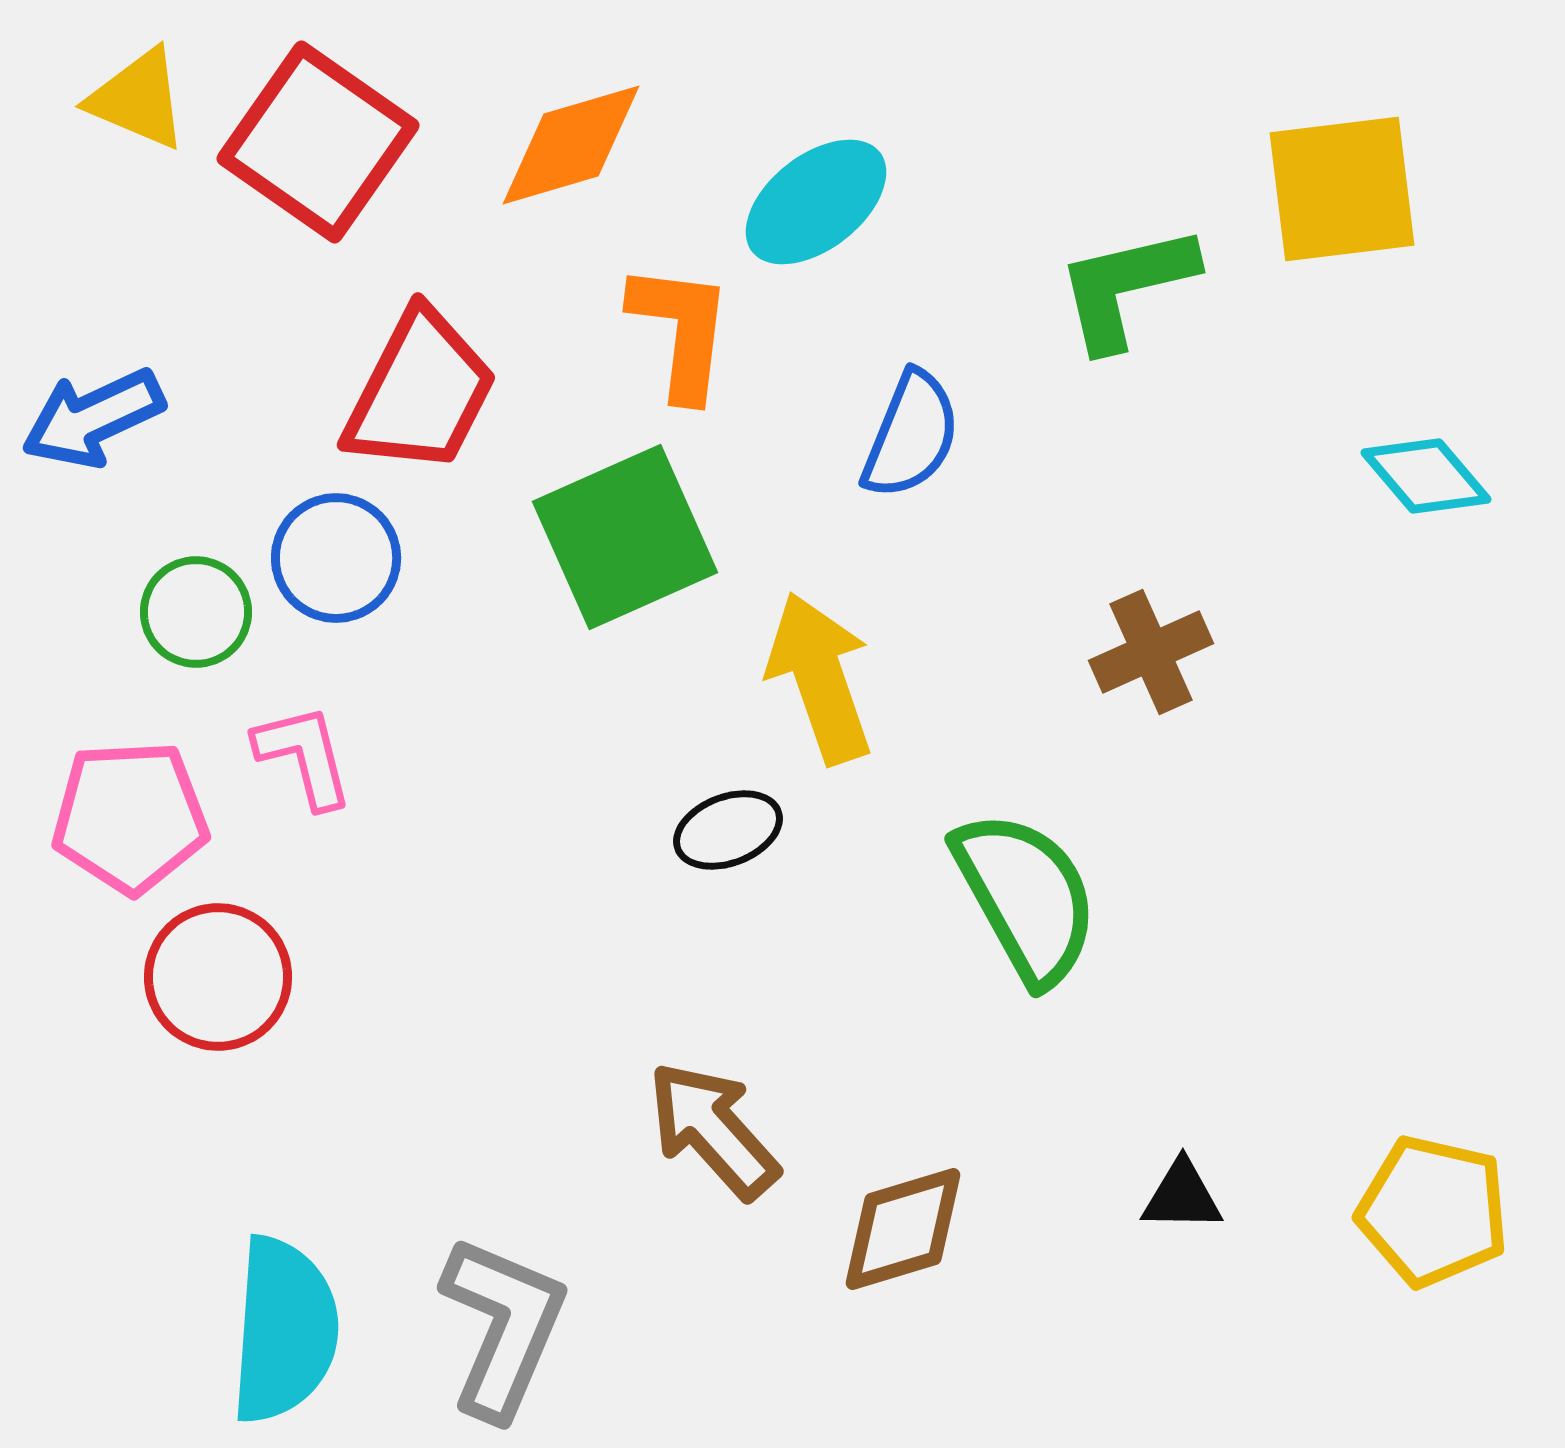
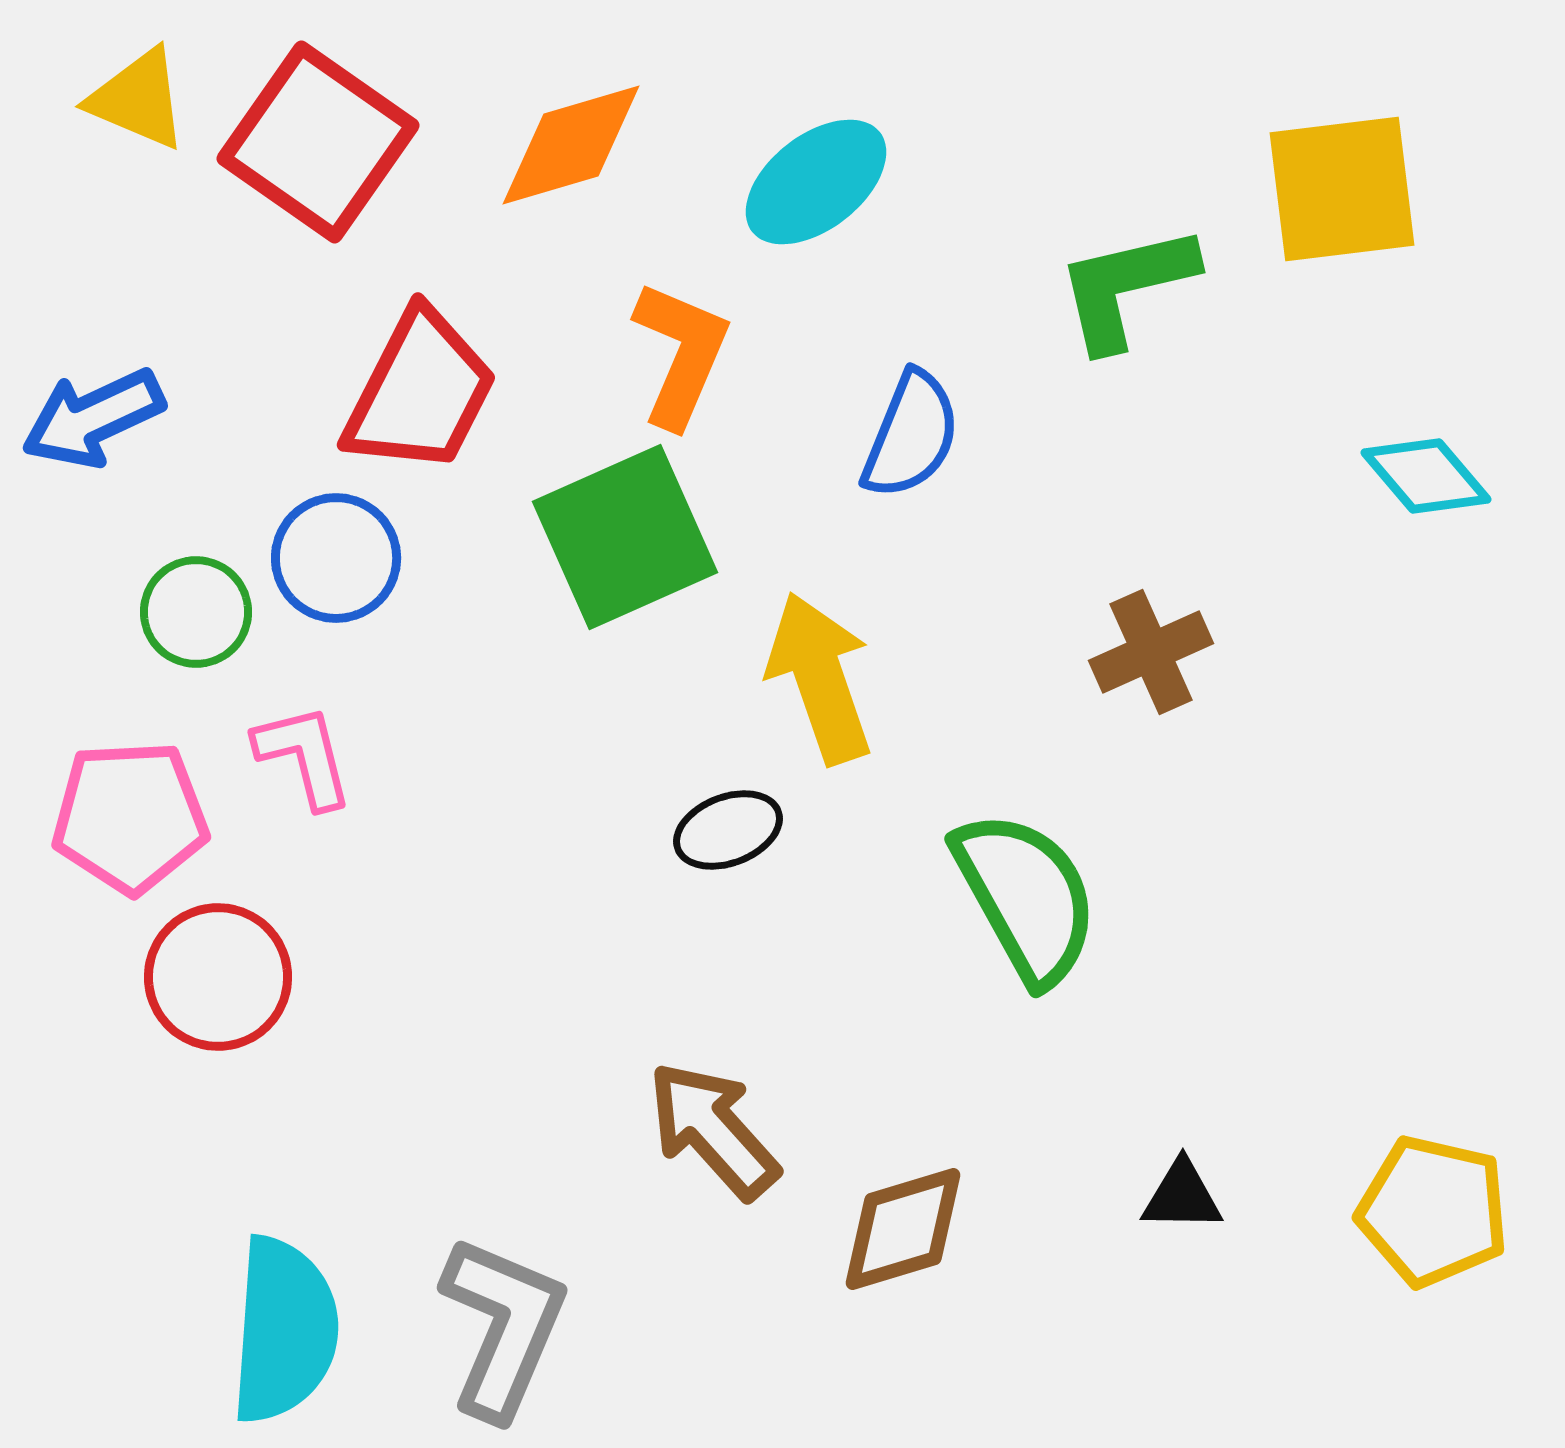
cyan ellipse: moved 20 px up
orange L-shape: moved 23 px down; rotated 16 degrees clockwise
